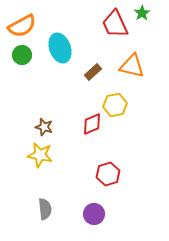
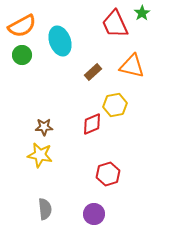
cyan ellipse: moved 7 px up
brown star: rotated 18 degrees counterclockwise
